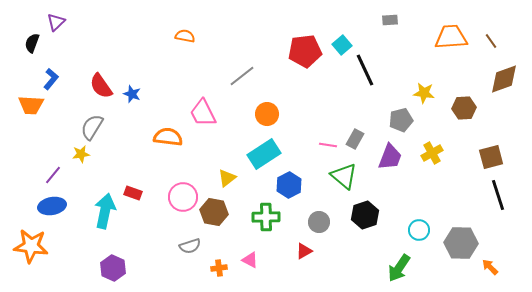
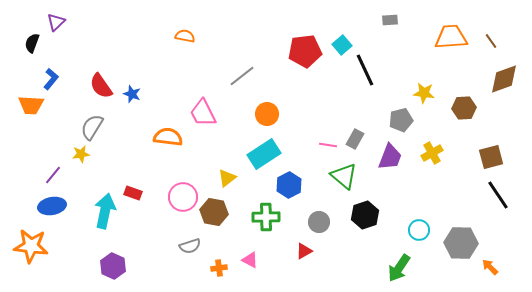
black line at (498, 195): rotated 16 degrees counterclockwise
purple hexagon at (113, 268): moved 2 px up
